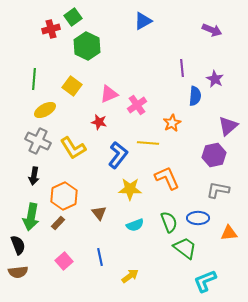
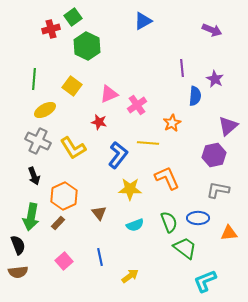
black arrow: rotated 30 degrees counterclockwise
